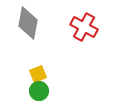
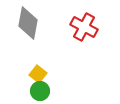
yellow square: rotated 30 degrees counterclockwise
green circle: moved 1 px right
